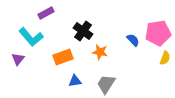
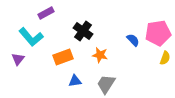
orange star: moved 3 px down
